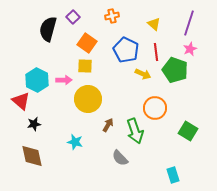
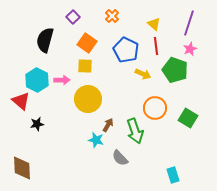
orange cross: rotated 32 degrees counterclockwise
black semicircle: moved 3 px left, 11 px down
red line: moved 6 px up
pink arrow: moved 2 px left
black star: moved 3 px right
green square: moved 13 px up
cyan star: moved 21 px right, 2 px up
brown diamond: moved 10 px left, 12 px down; rotated 10 degrees clockwise
